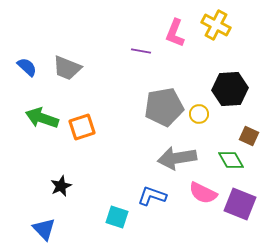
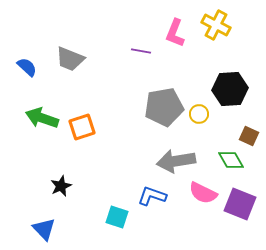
gray trapezoid: moved 3 px right, 9 px up
gray arrow: moved 1 px left, 3 px down
